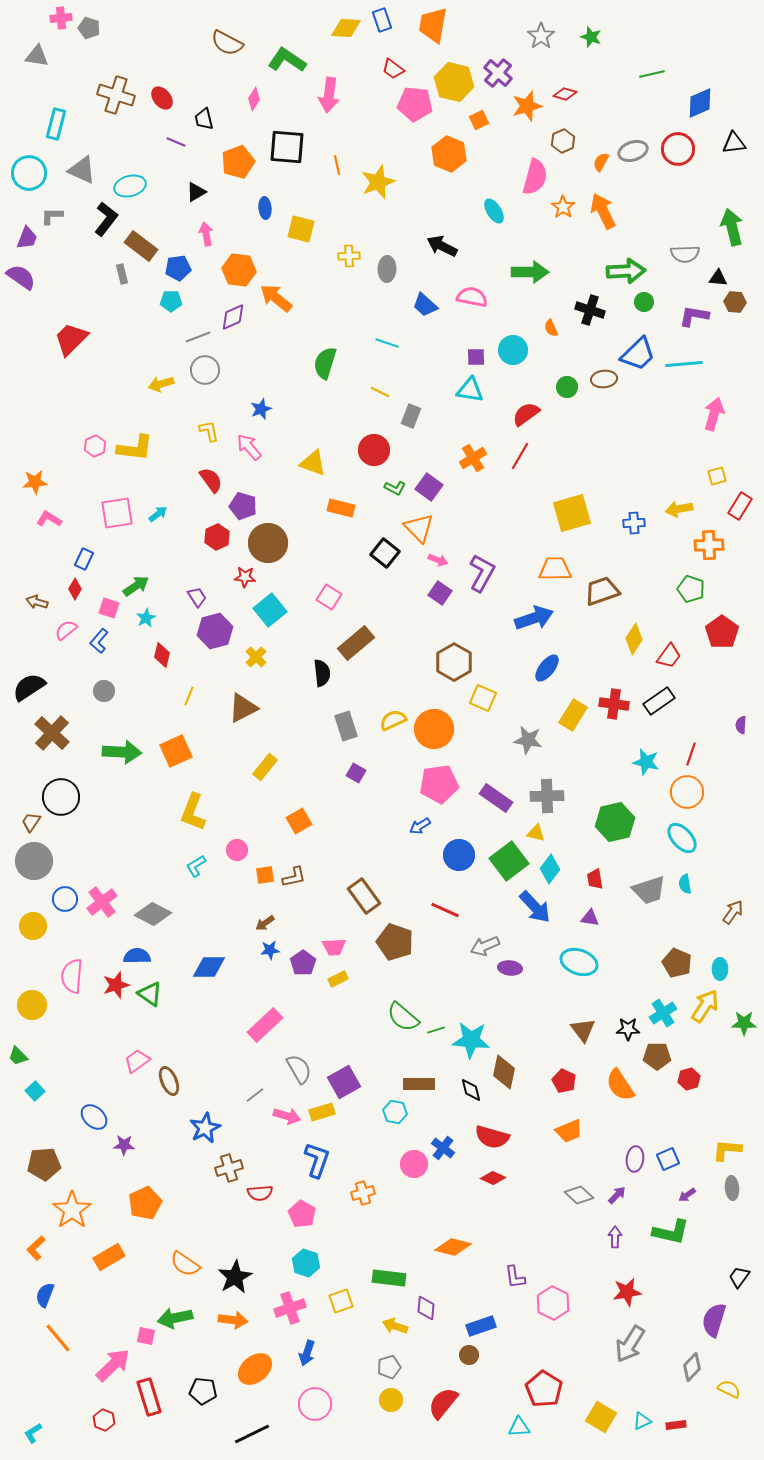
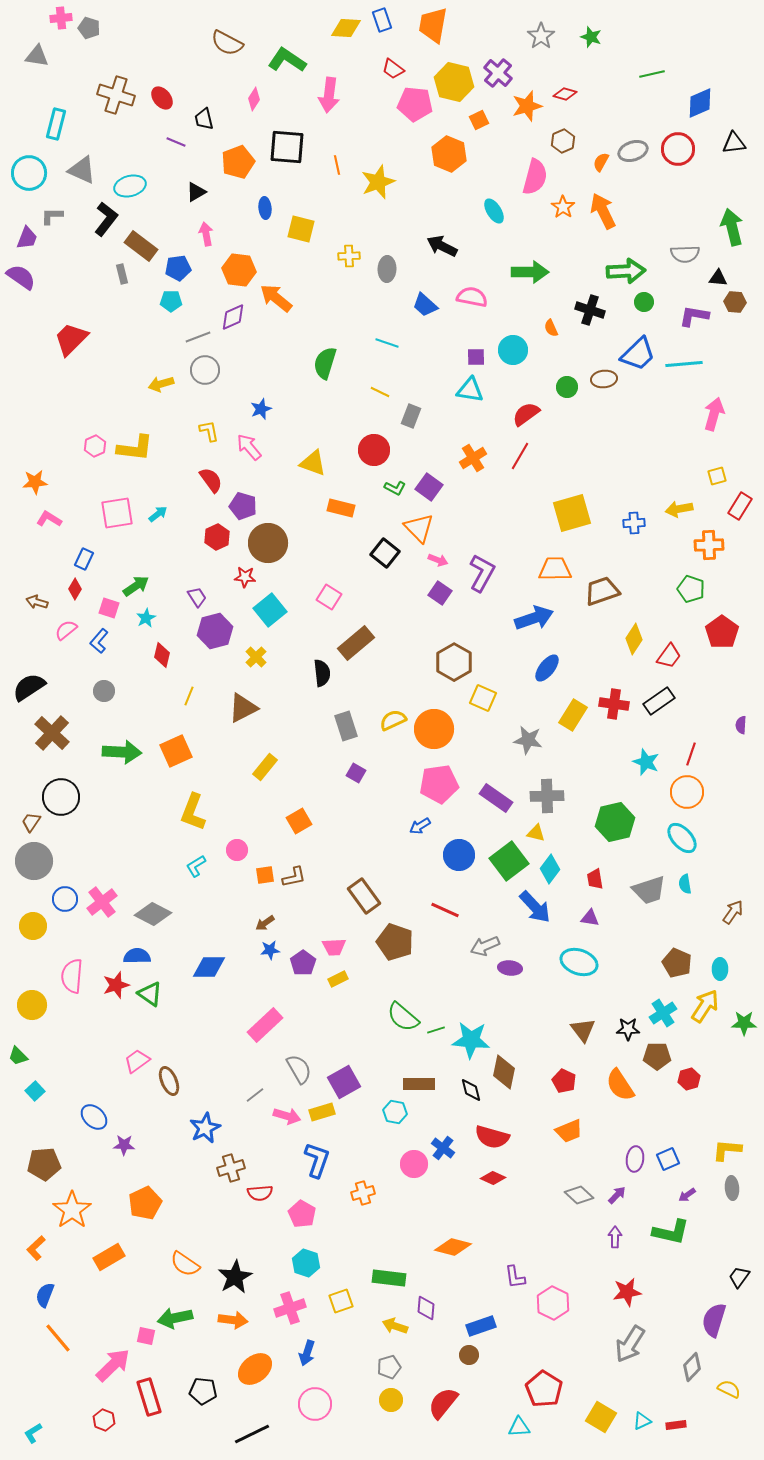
cyan star at (646, 762): rotated 8 degrees clockwise
brown cross at (229, 1168): moved 2 px right
